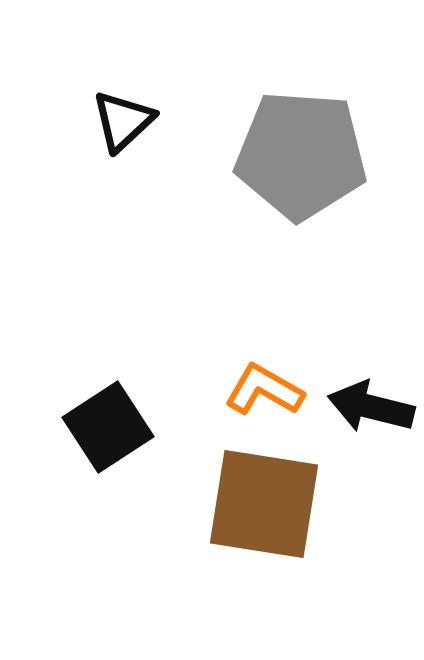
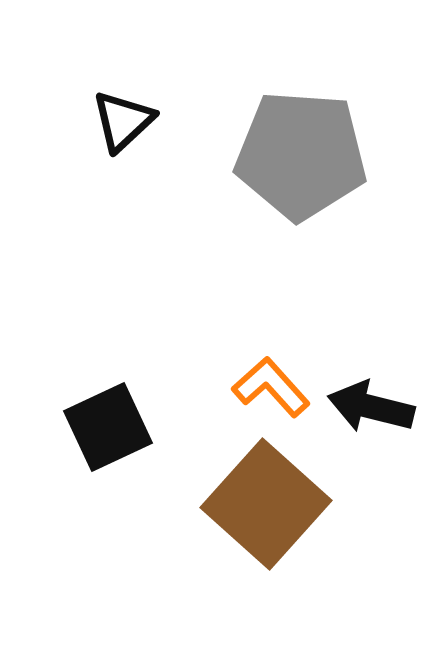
orange L-shape: moved 7 px right, 3 px up; rotated 18 degrees clockwise
black square: rotated 8 degrees clockwise
brown square: moved 2 px right; rotated 33 degrees clockwise
